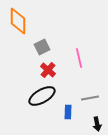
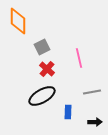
red cross: moved 1 px left, 1 px up
gray line: moved 2 px right, 6 px up
black arrow: moved 2 px left, 2 px up; rotated 80 degrees counterclockwise
